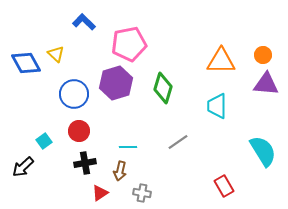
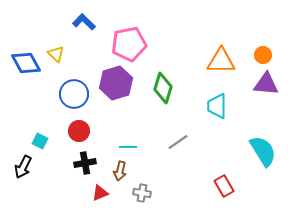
cyan square: moved 4 px left; rotated 28 degrees counterclockwise
black arrow: rotated 20 degrees counterclockwise
red triangle: rotated 12 degrees clockwise
